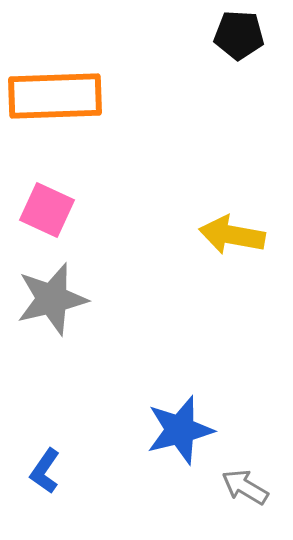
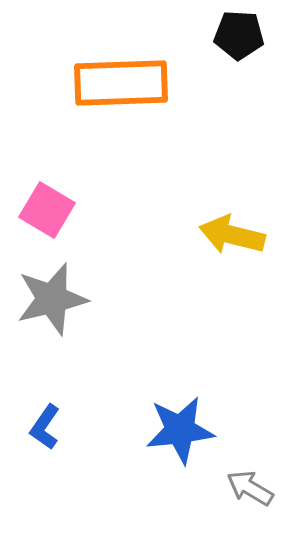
orange rectangle: moved 66 px right, 13 px up
pink square: rotated 6 degrees clockwise
yellow arrow: rotated 4 degrees clockwise
blue star: rotated 8 degrees clockwise
blue L-shape: moved 44 px up
gray arrow: moved 5 px right, 1 px down
